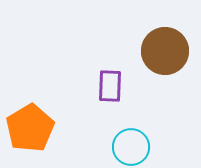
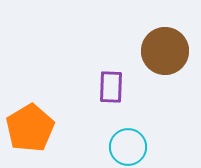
purple rectangle: moved 1 px right, 1 px down
cyan circle: moved 3 px left
